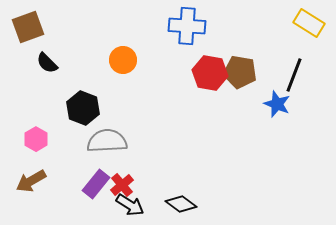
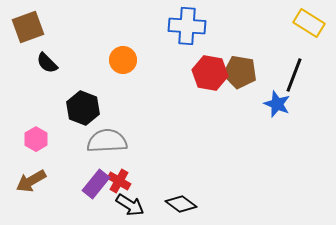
red cross: moved 3 px left, 4 px up; rotated 20 degrees counterclockwise
